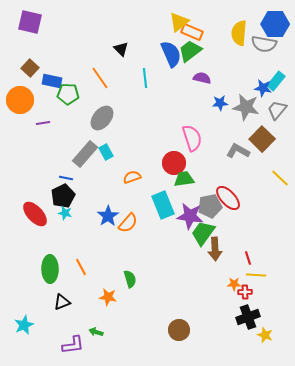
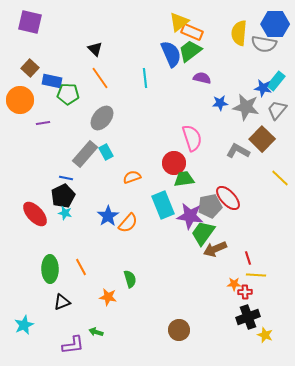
black triangle at (121, 49): moved 26 px left
brown arrow at (215, 249): rotated 70 degrees clockwise
